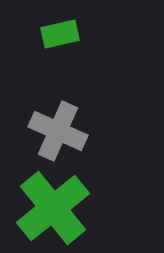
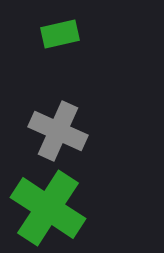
green cross: moved 5 px left; rotated 18 degrees counterclockwise
